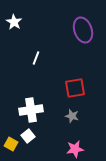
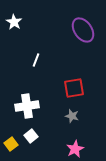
purple ellipse: rotated 15 degrees counterclockwise
white line: moved 2 px down
red square: moved 1 px left
white cross: moved 4 px left, 4 px up
white square: moved 3 px right
yellow square: rotated 24 degrees clockwise
pink star: rotated 18 degrees counterclockwise
